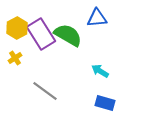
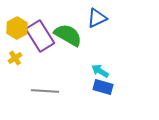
blue triangle: rotated 20 degrees counterclockwise
purple rectangle: moved 1 px left, 2 px down
gray line: rotated 32 degrees counterclockwise
blue rectangle: moved 2 px left, 16 px up
